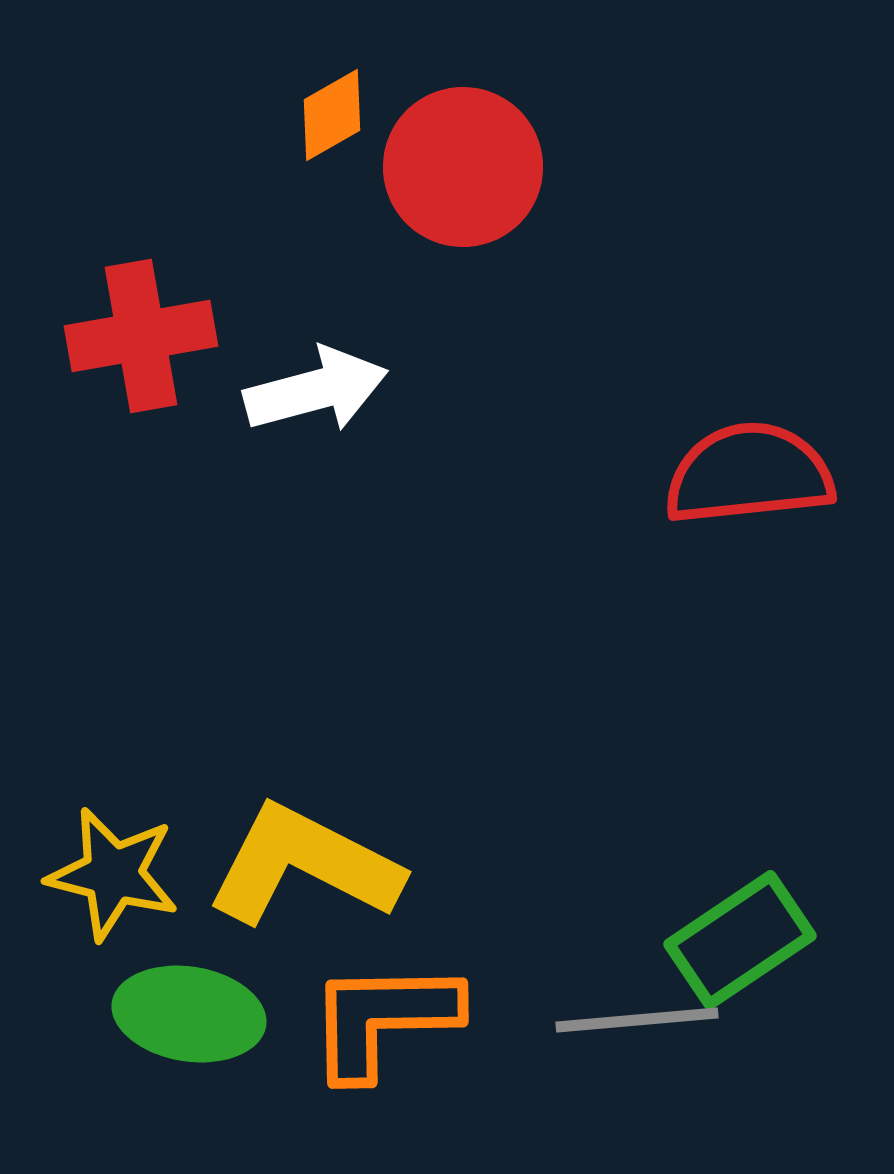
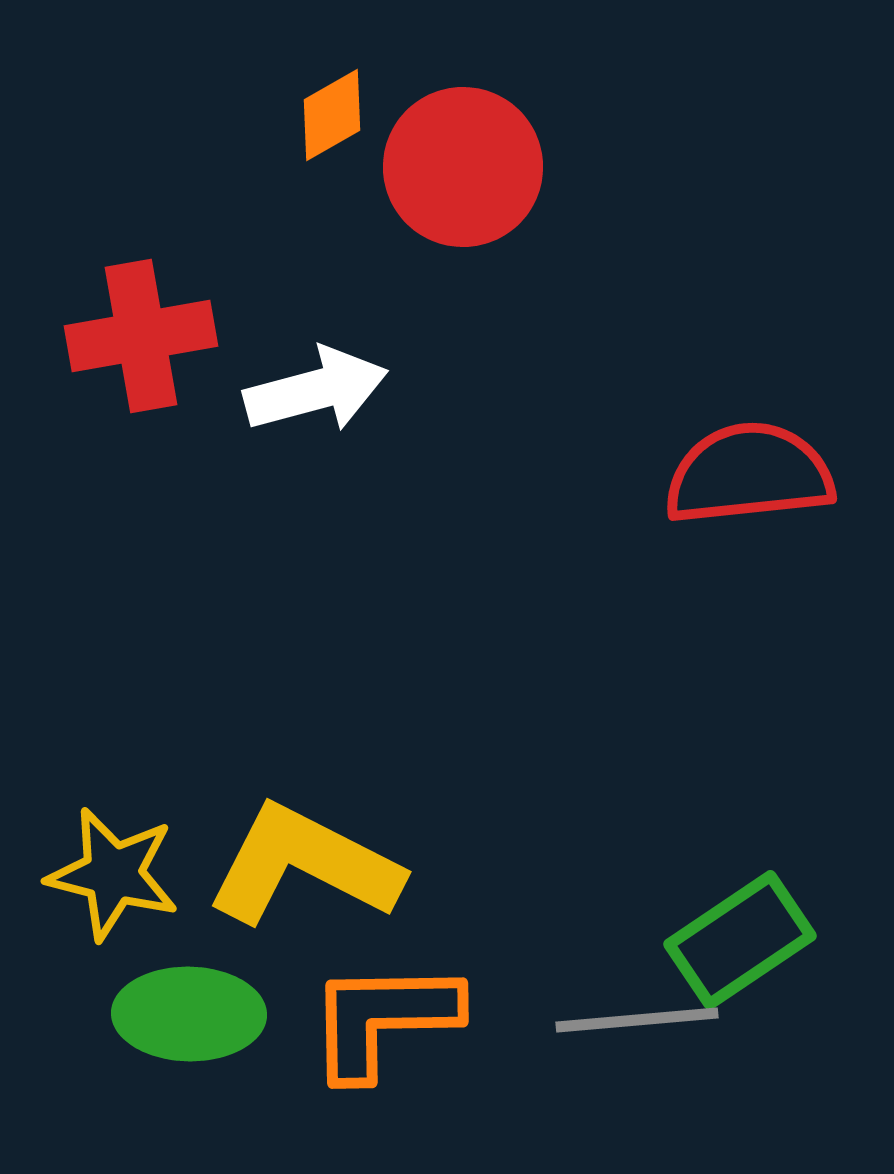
green ellipse: rotated 8 degrees counterclockwise
